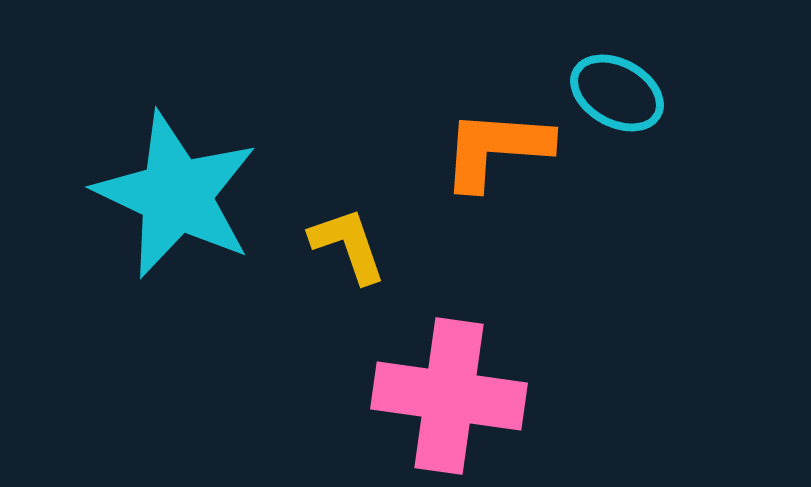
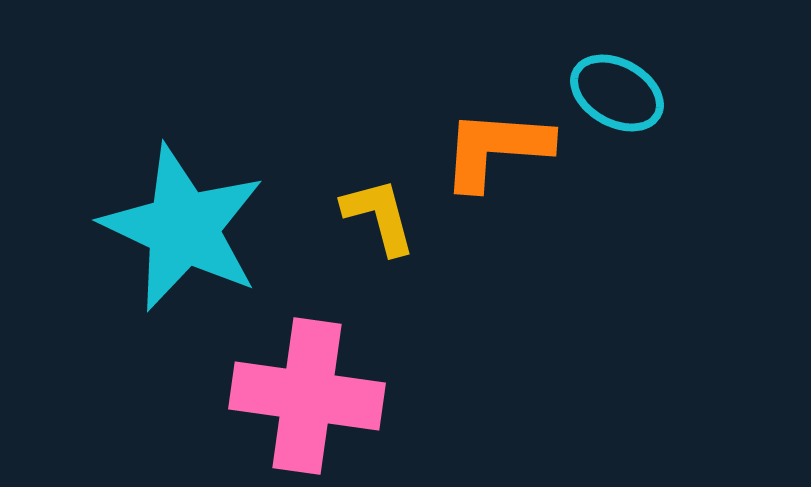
cyan star: moved 7 px right, 33 px down
yellow L-shape: moved 31 px right, 29 px up; rotated 4 degrees clockwise
pink cross: moved 142 px left
